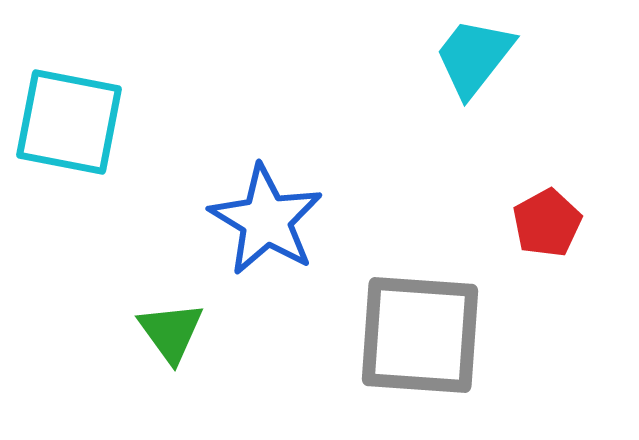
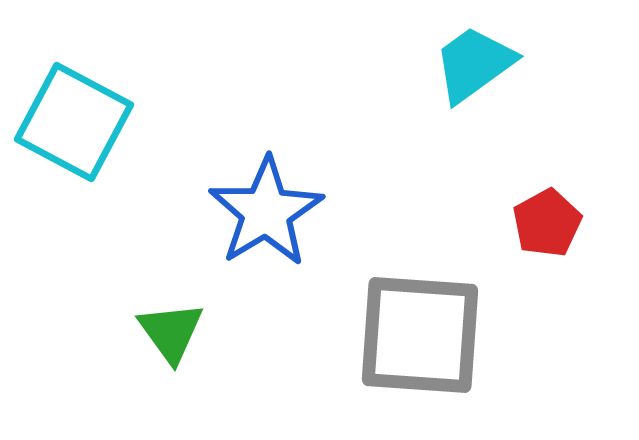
cyan trapezoid: moved 7 px down; rotated 16 degrees clockwise
cyan square: moved 5 px right; rotated 17 degrees clockwise
blue star: moved 8 px up; rotated 10 degrees clockwise
